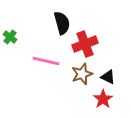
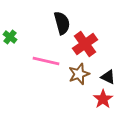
red cross: rotated 15 degrees counterclockwise
brown star: moved 3 px left
